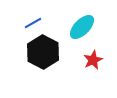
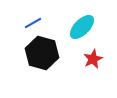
black hexagon: moved 1 px left, 1 px down; rotated 12 degrees counterclockwise
red star: moved 1 px up
